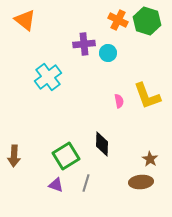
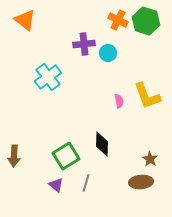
green hexagon: moved 1 px left
purple triangle: rotated 21 degrees clockwise
